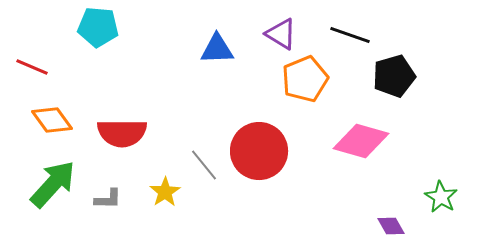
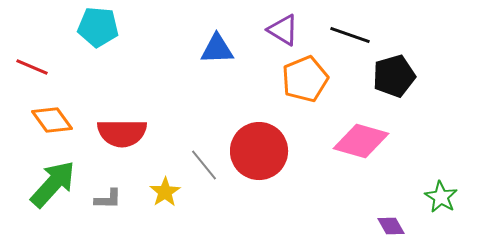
purple triangle: moved 2 px right, 4 px up
